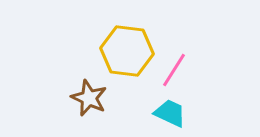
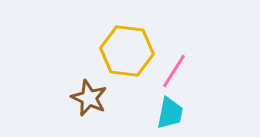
pink line: moved 1 px down
cyan trapezoid: rotated 76 degrees clockwise
